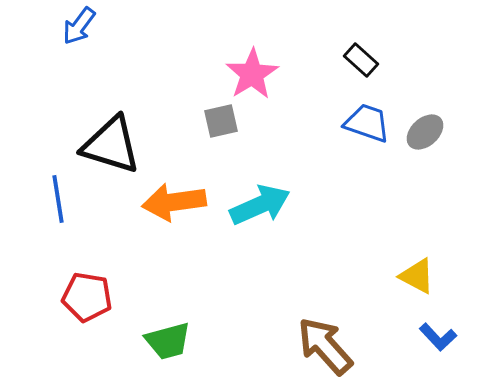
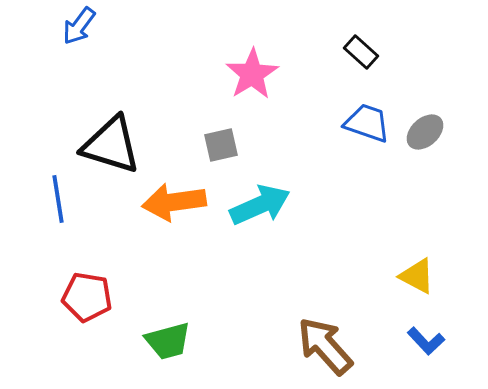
black rectangle: moved 8 px up
gray square: moved 24 px down
blue L-shape: moved 12 px left, 4 px down
